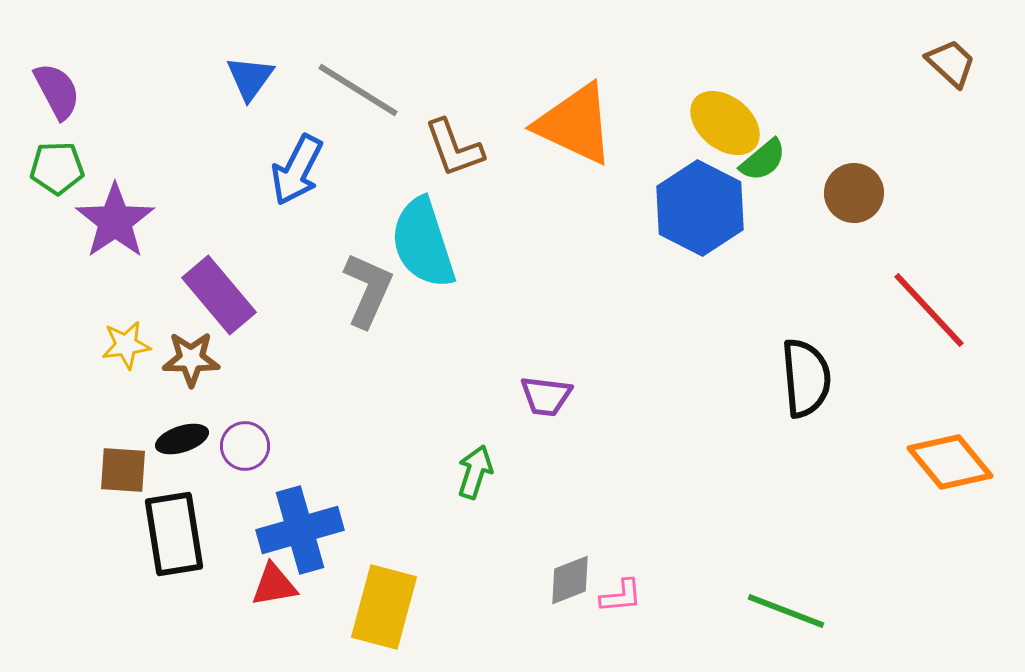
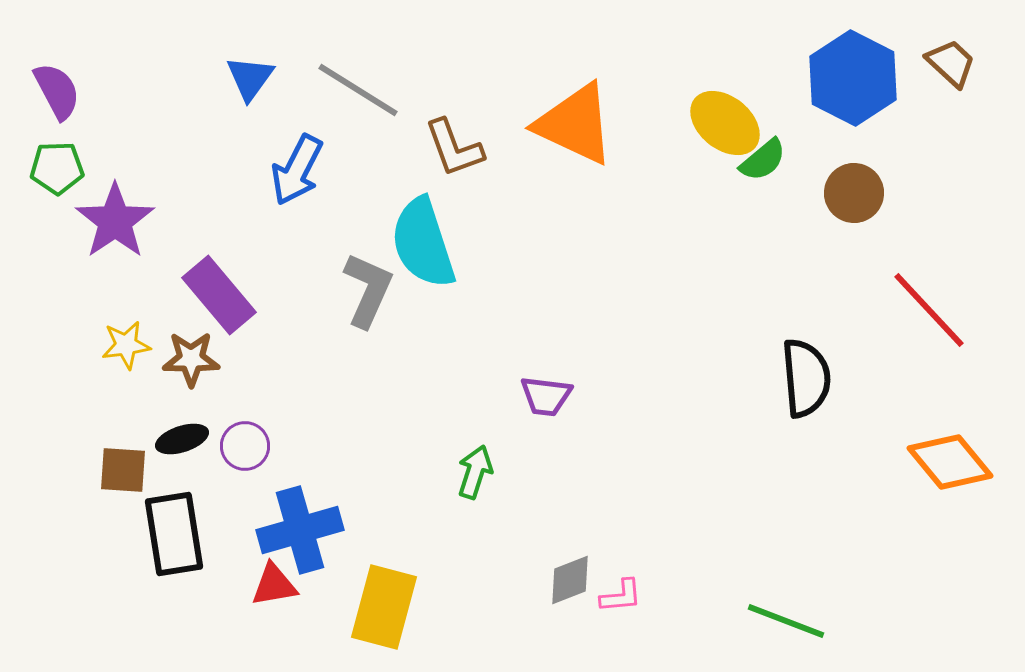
blue hexagon: moved 153 px right, 130 px up
green line: moved 10 px down
